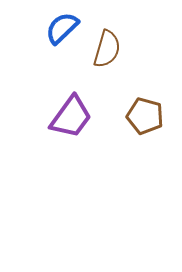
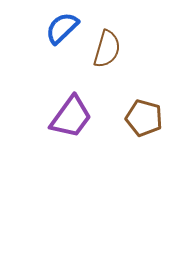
brown pentagon: moved 1 px left, 2 px down
